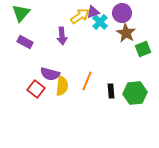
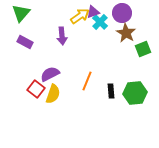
purple semicircle: rotated 138 degrees clockwise
yellow semicircle: moved 9 px left, 8 px down; rotated 12 degrees clockwise
